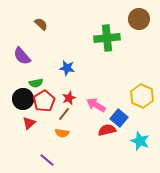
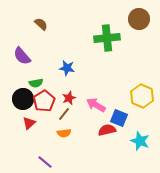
blue square: rotated 18 degrees counterclockwise
orange semicircle: moved 2 px right; rotated 16 degrees counterclockwise
purple line: moved 2 px left, 2 px down
